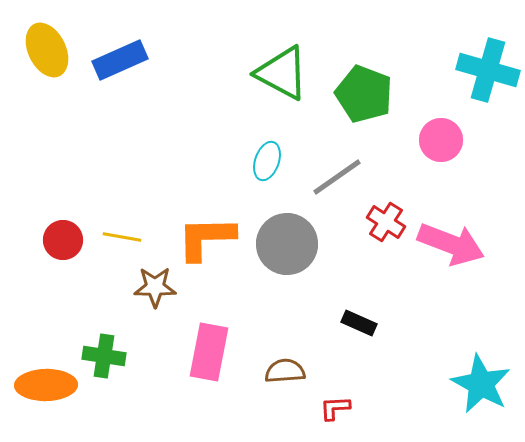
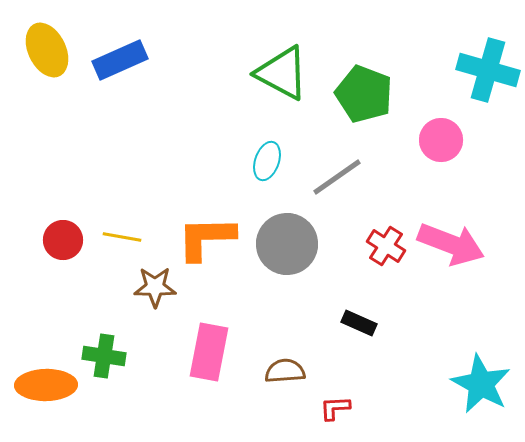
red cross: moved 24 px down
